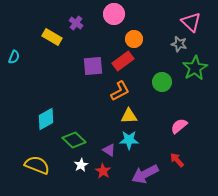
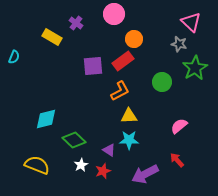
cyan diamond: rotated 15 degrees clockwise
red star: rotated 21 degrees clockwise
